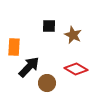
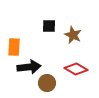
black arrow: rotated 40 degrees clockwise
